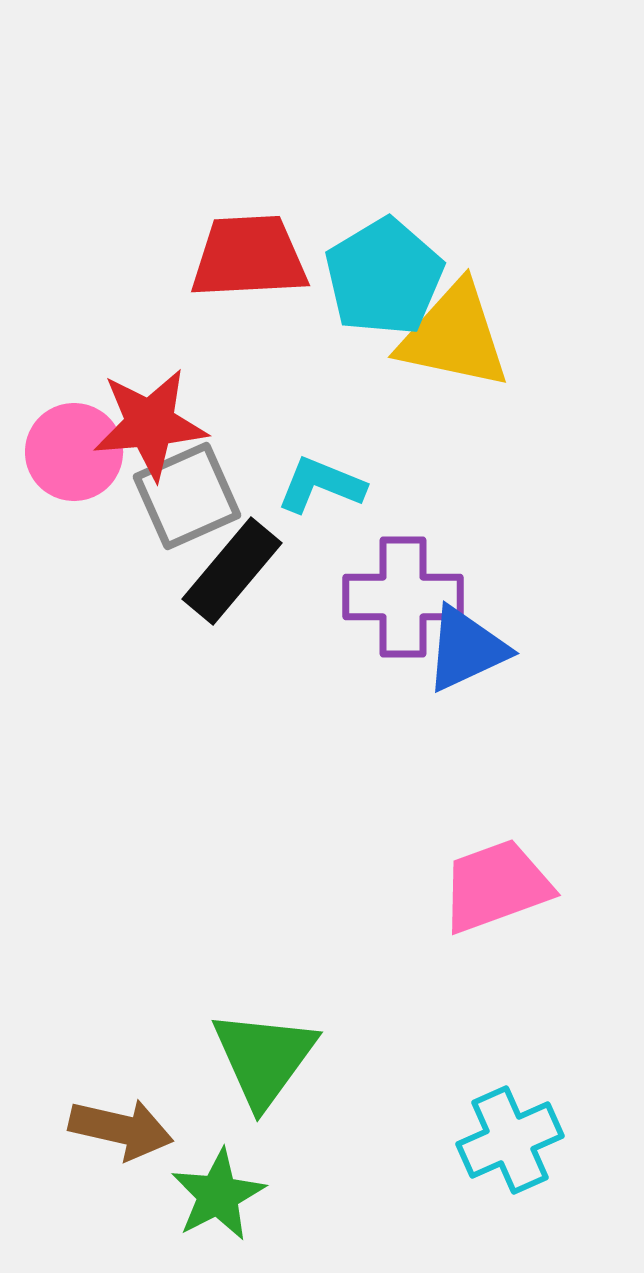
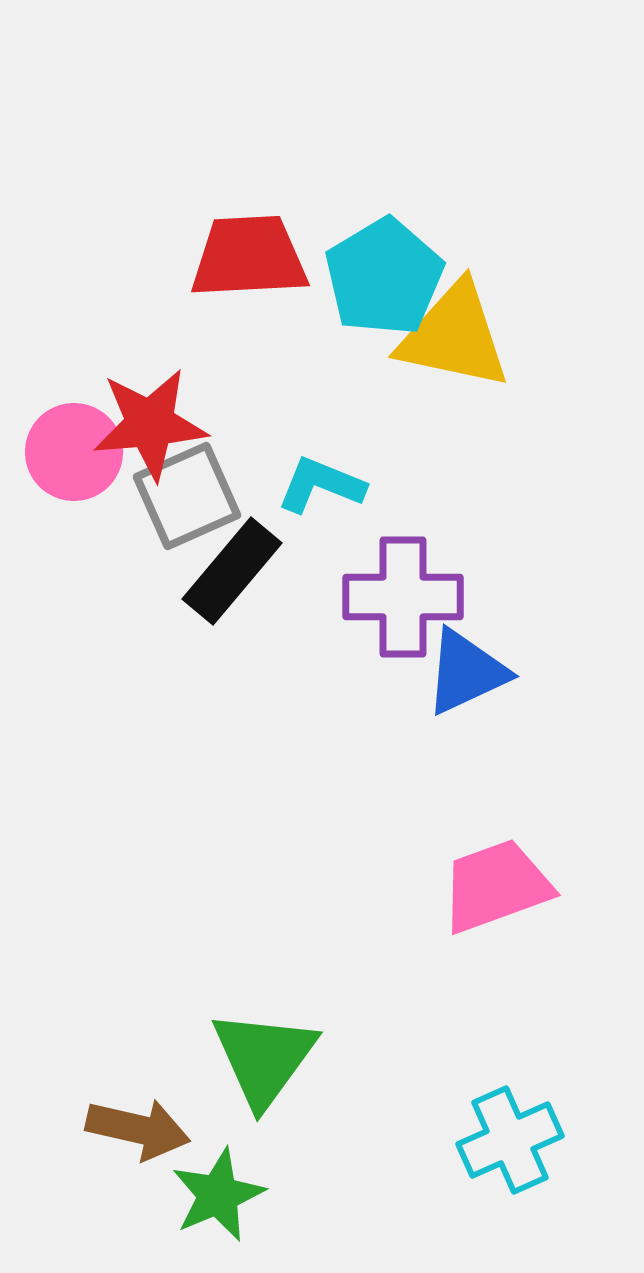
blue triangle: moved 23 px down
brown arrow: moved 17 px right
green star: rotated 4 degrees clockwise
